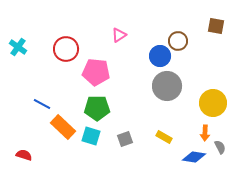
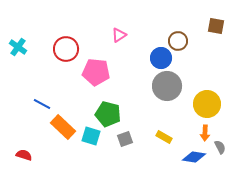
blue circle: moved 1 px right, 2 px down
yellow circle: moved 6 px left, 1 px down
green pentagon: moved 11 px right, 6 px down; rotated 15 degrees clockwise
